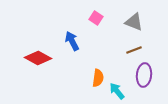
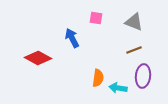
pink square: rotated 24 degrees counterclockwise
blue arrow: moved 3 px up
purple ellipse: moved 1 px left, 1 px down
cyan arrow: moved 1 px right, 3 px up; rotated 42 degrees counterclockwise
